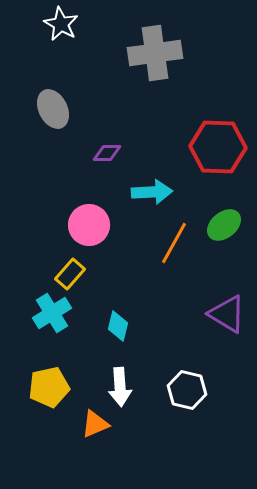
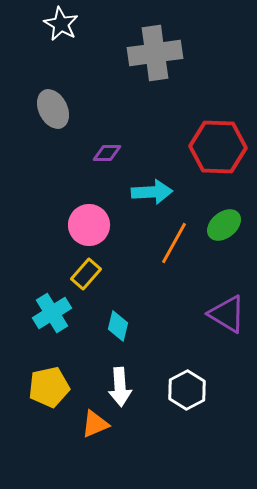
yellow rectangle: moved 16 px right
white hexagon: rotated 18 degrees clockwise
